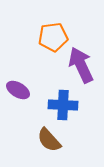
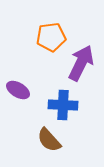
orange pentagon: moved 2 px left
purple arrow: moved 2 px up; rotated 51 degrees clockwise
